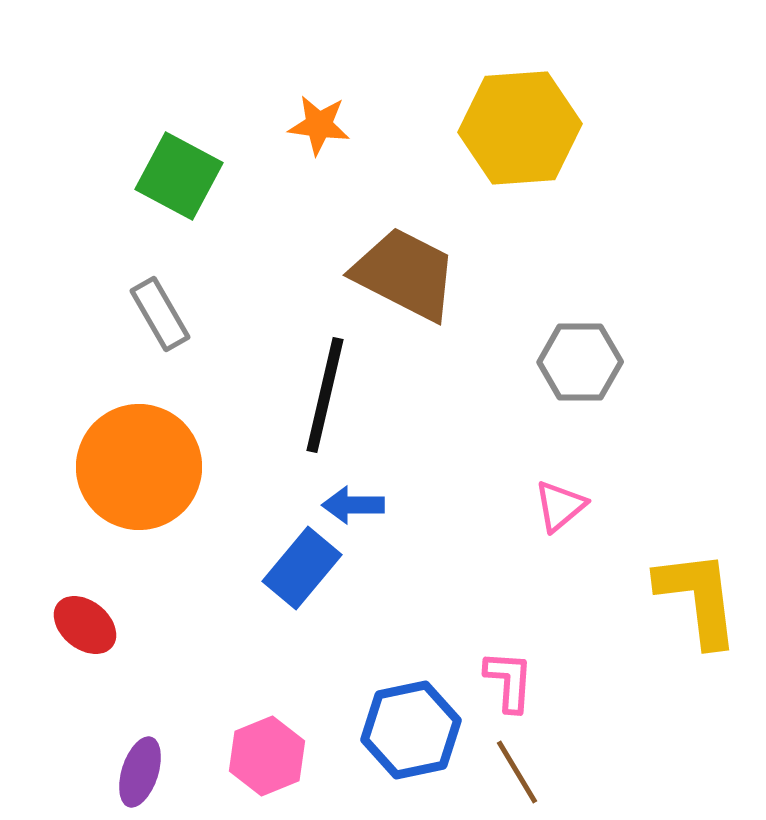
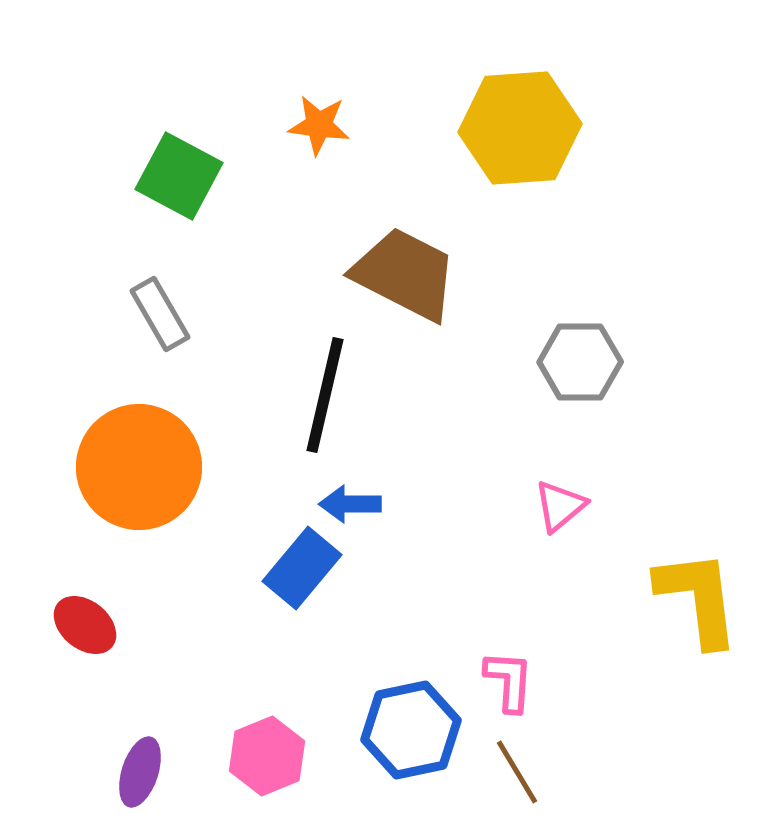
blue arrow: moved 3 px left, 1 px up
